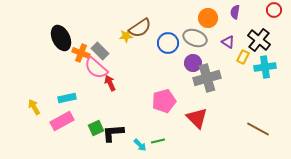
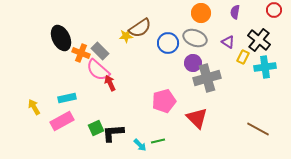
orange circle: moved 7 px left, 5 px up
pink semicircle: moved 2 px right, 2 px down
